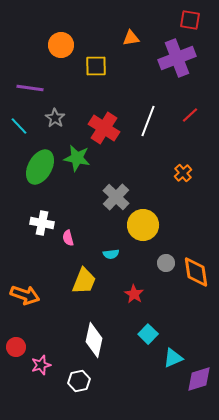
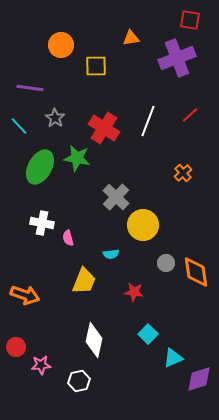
red star: moved 2 px up; rotated 24 degrees counterclockwise
pink star: rotated 12 degrees clockwise
